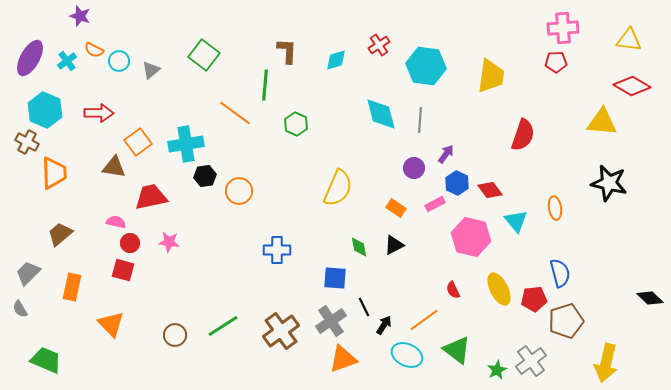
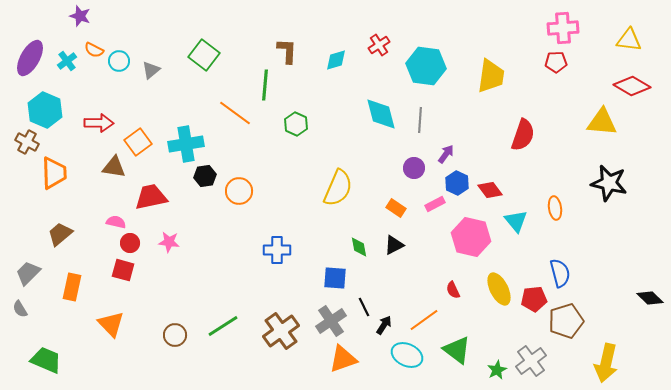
red arrow at (99, 113): moved 10 px down
